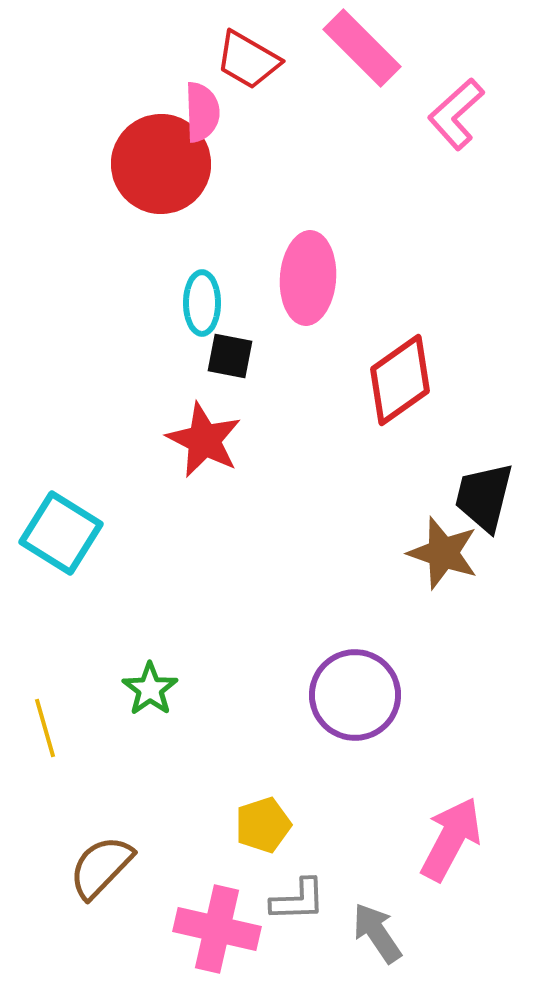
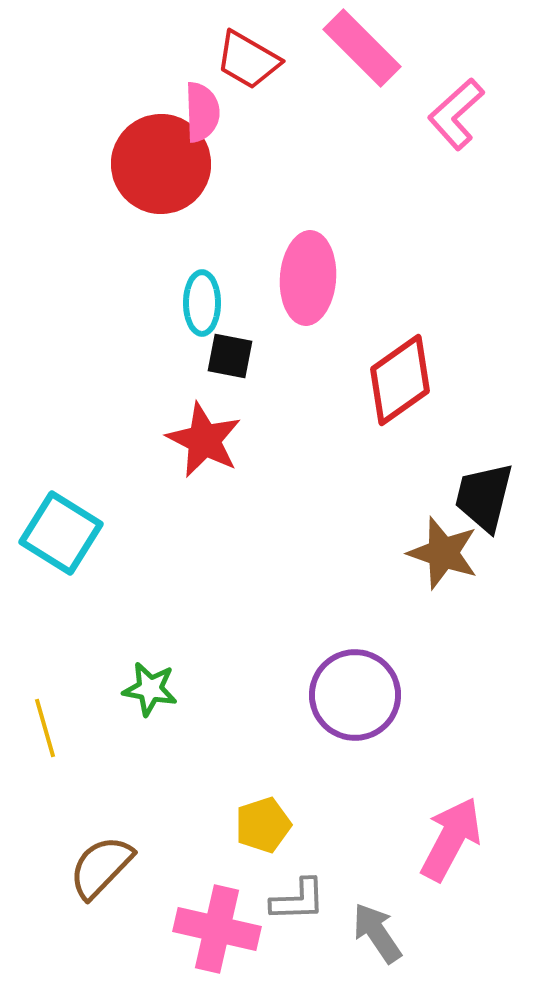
green star: rotated 26 degrees counterclockwise
